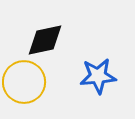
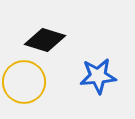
black diamond: rotated 30 degrees clockwise
